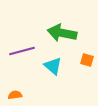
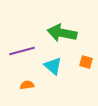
orange square: moved 1 px left, 2 px down
orange semicircle: moved 12 px right, 10 px up
